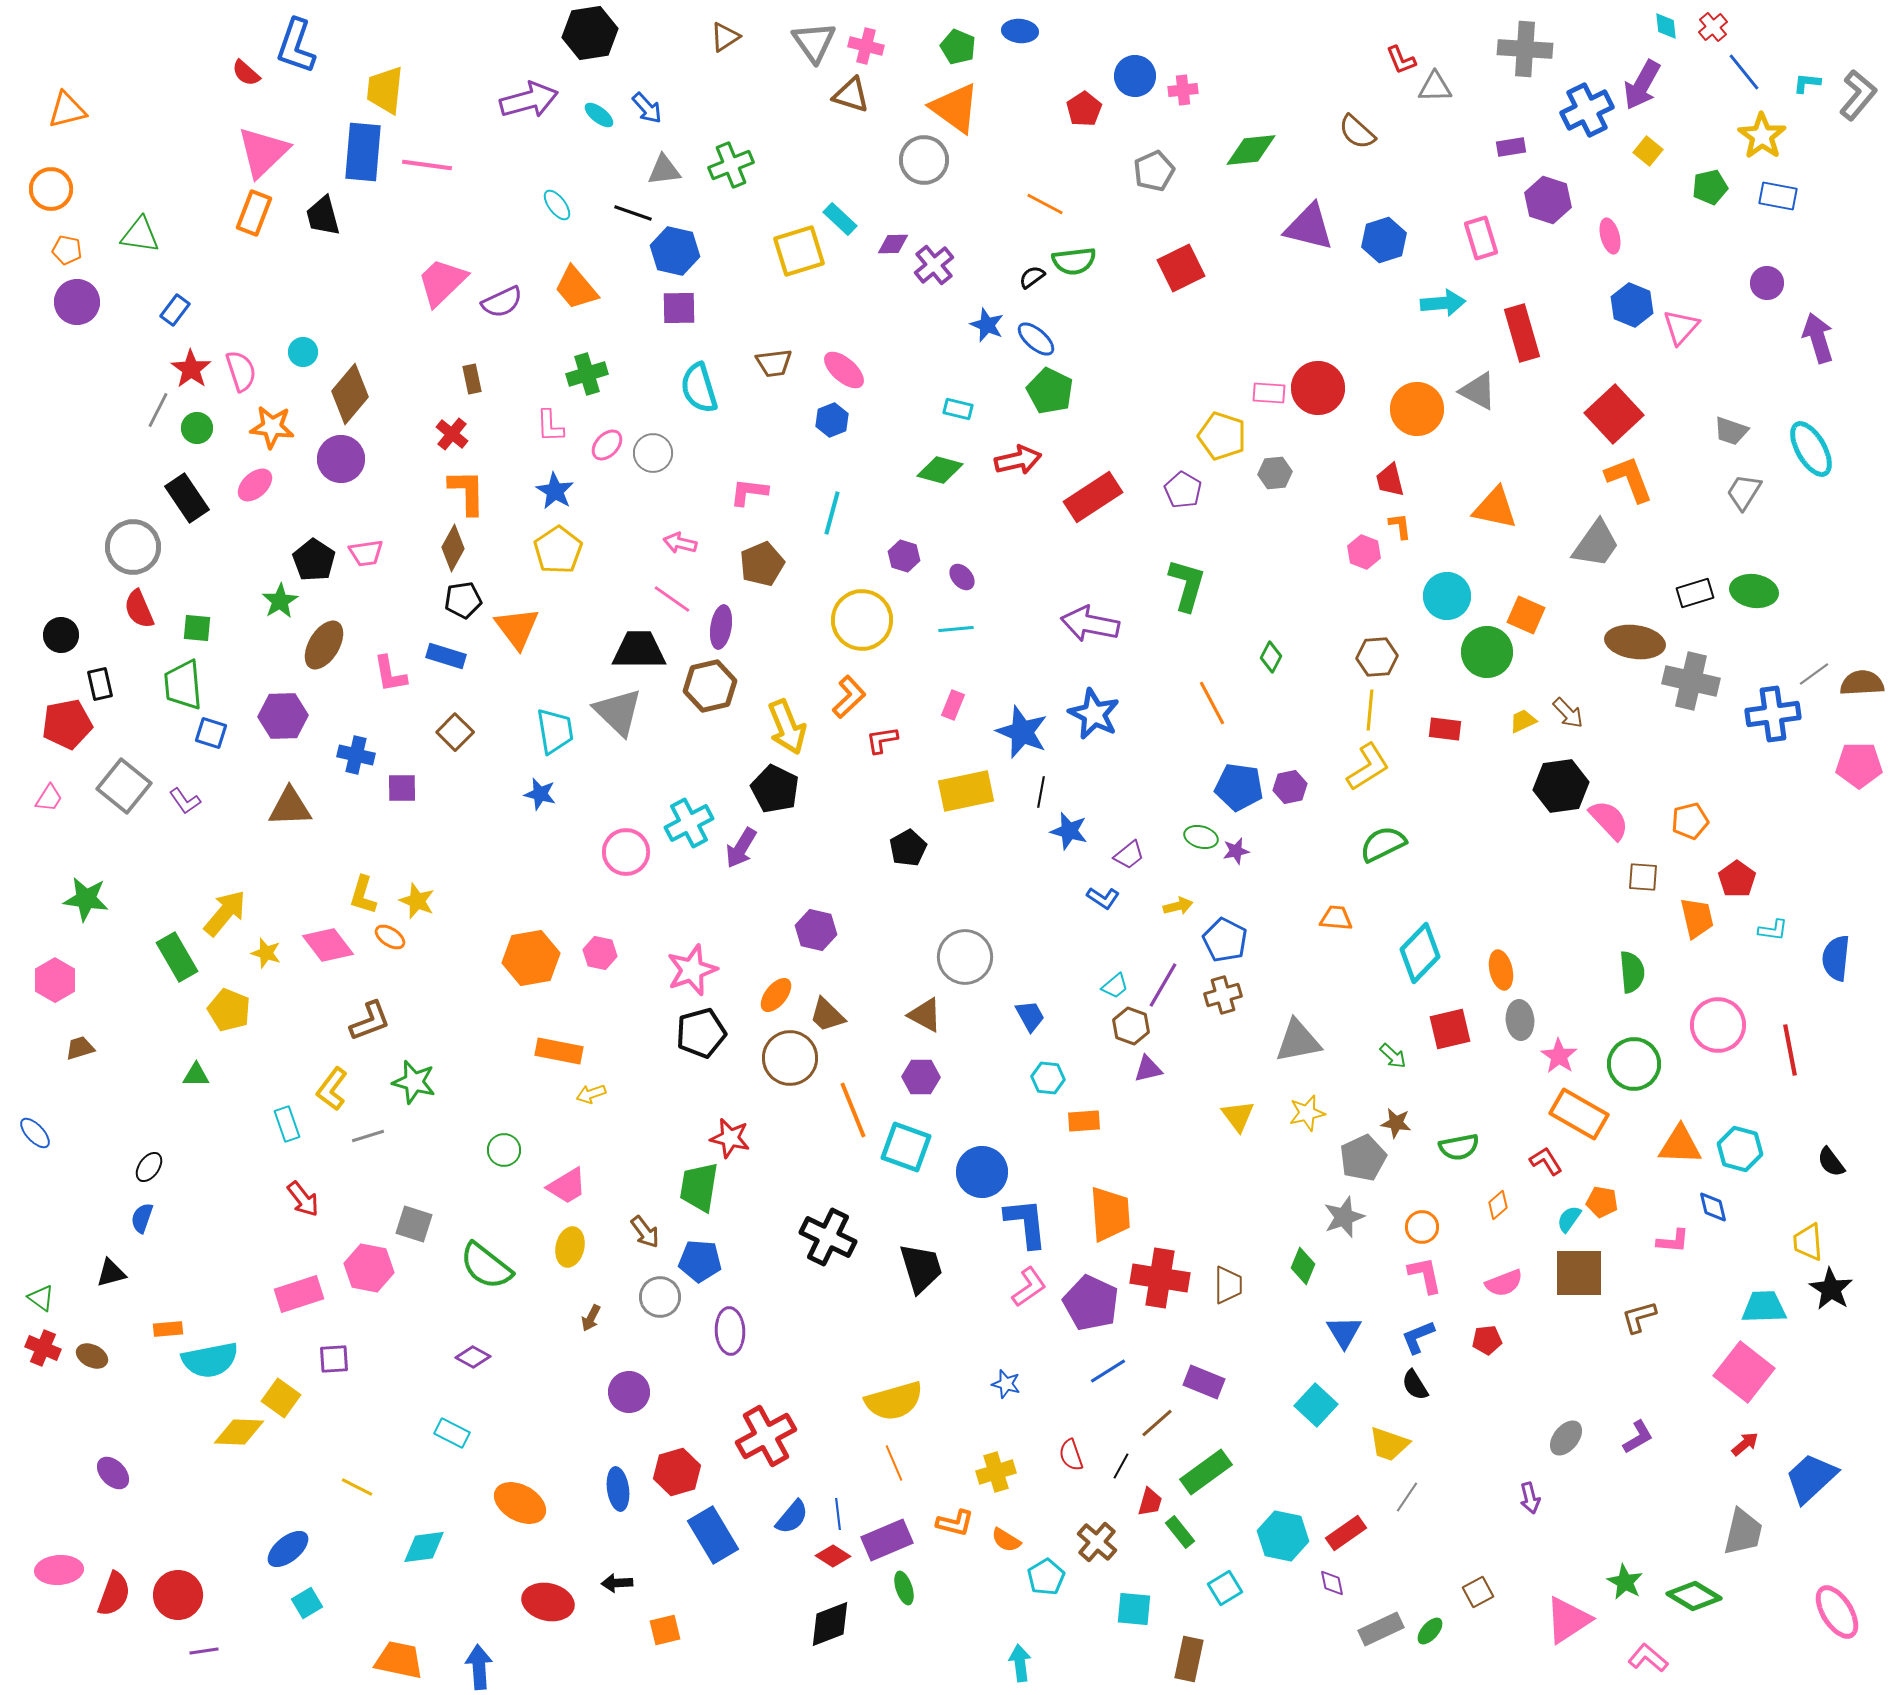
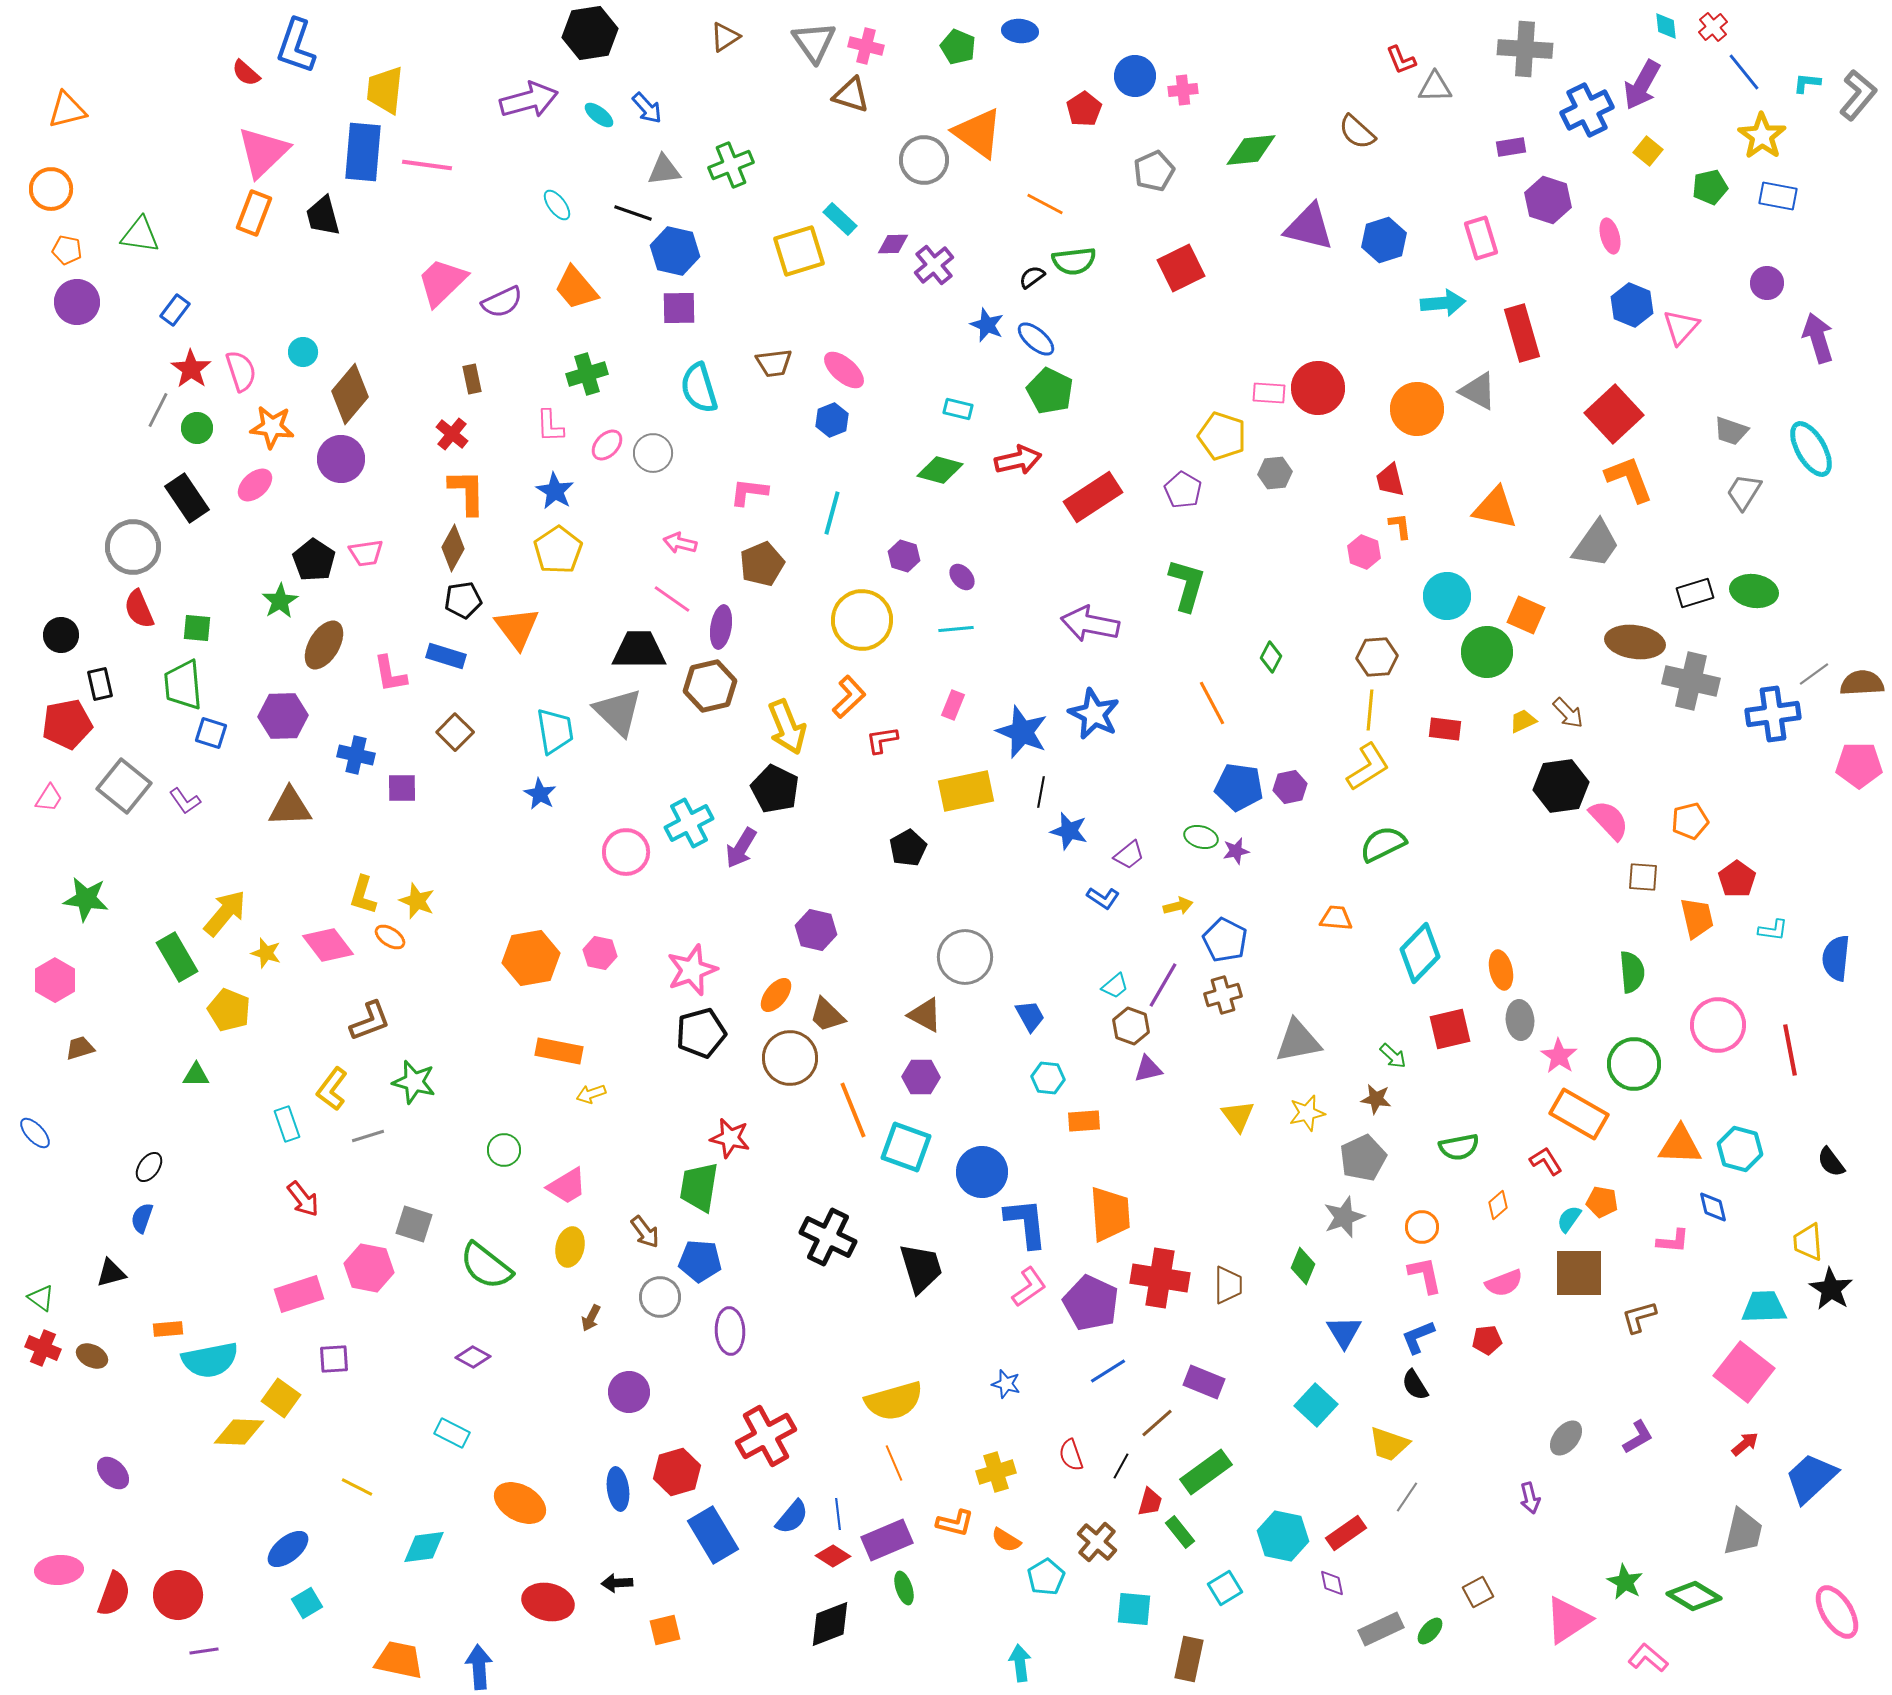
orange triangle at (955, 108): moved 23 px right, 25 px down
blue star at (540, 794): rotated 16 degrees clockwise
brown star at (1396, 1123): moved 20 px left, 24 px up
